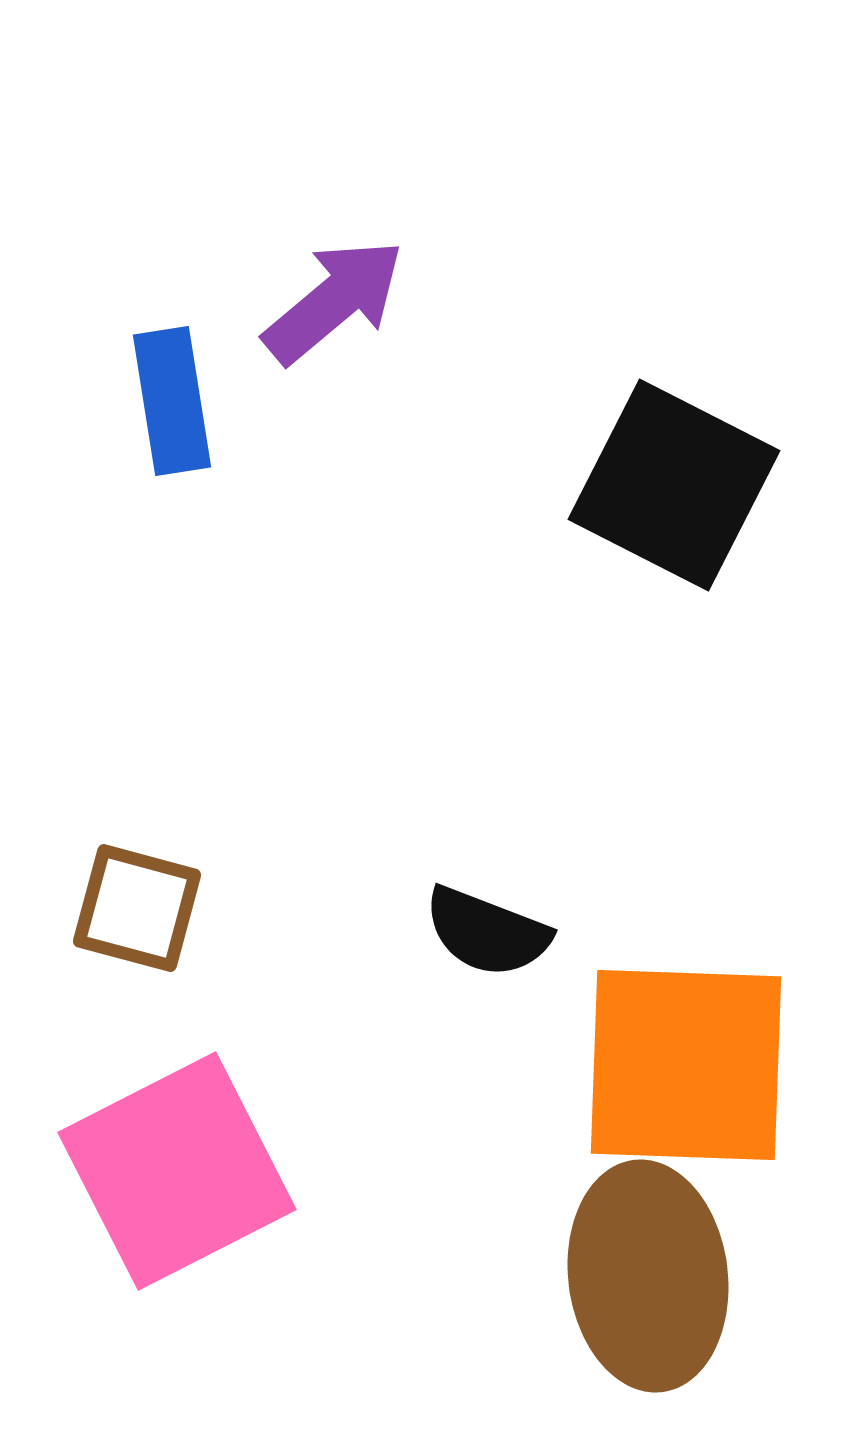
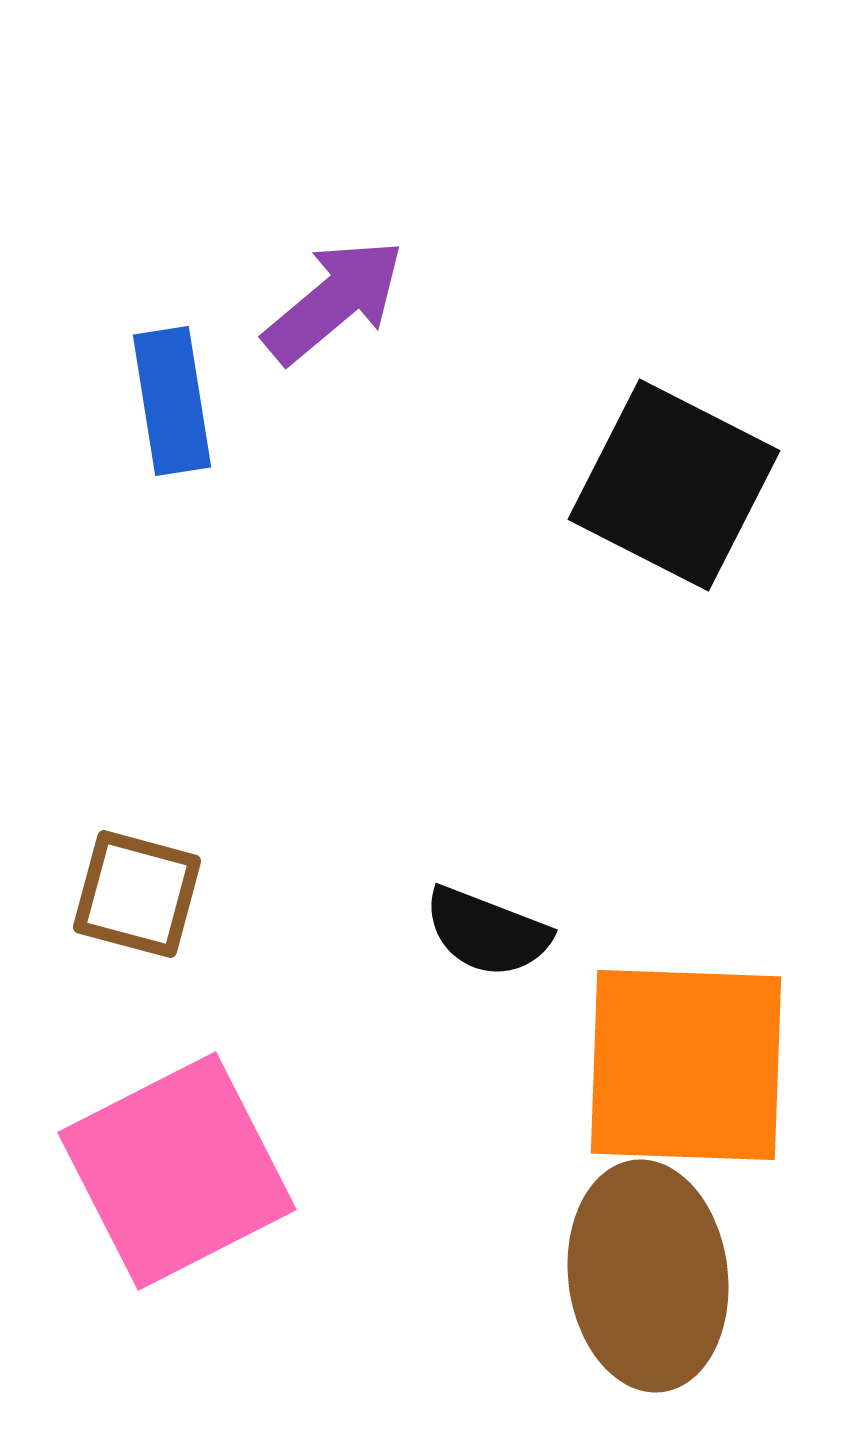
brown square: moved 14 px up
